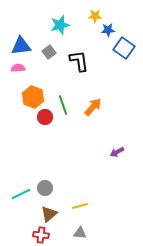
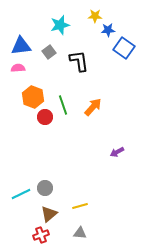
red cross: rotated 28 degrees counterclockwise
